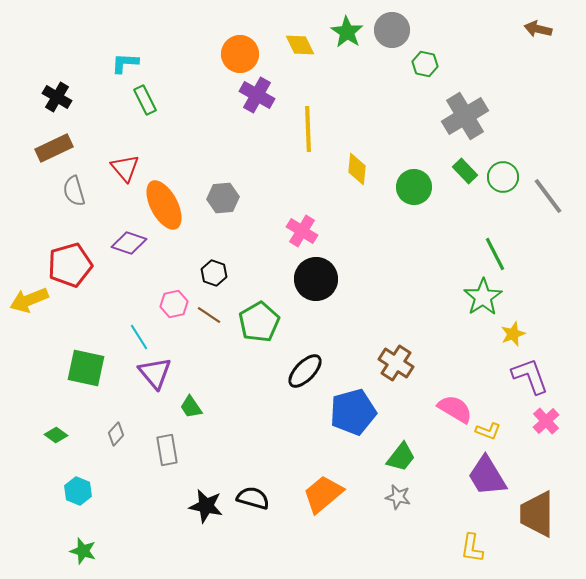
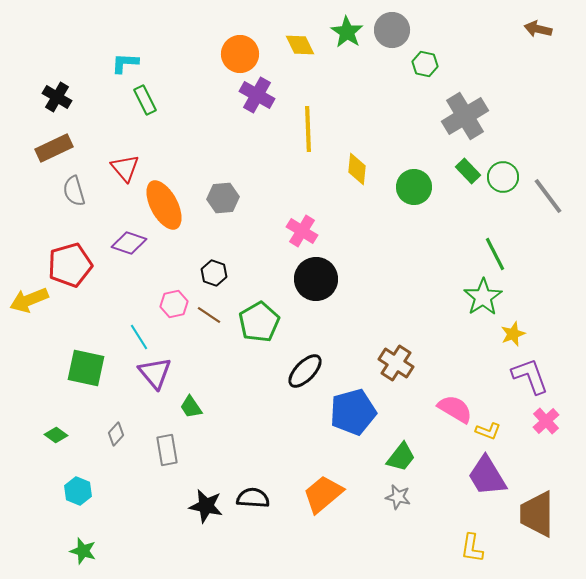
green rectangle at (465, 171): moved 3 px right
black semicircle at (253, 498): rotated 12 degrees counterclockwise
